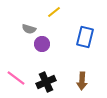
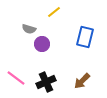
brown arrow: rotated 42 degrees clockwise
